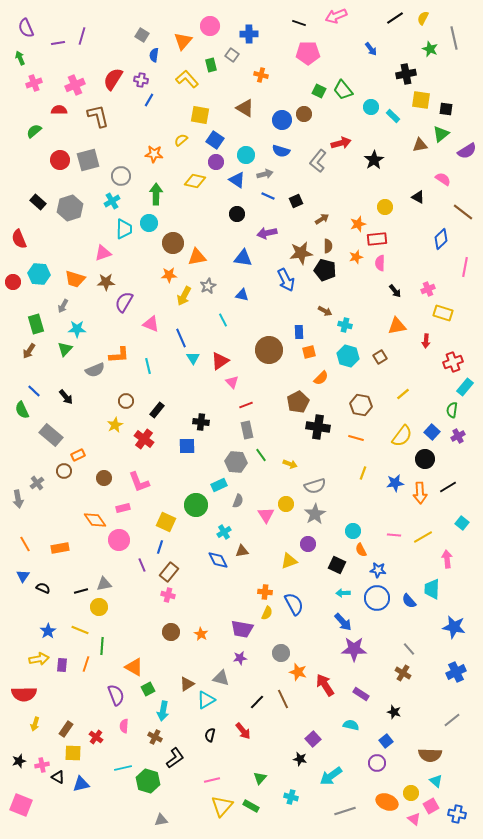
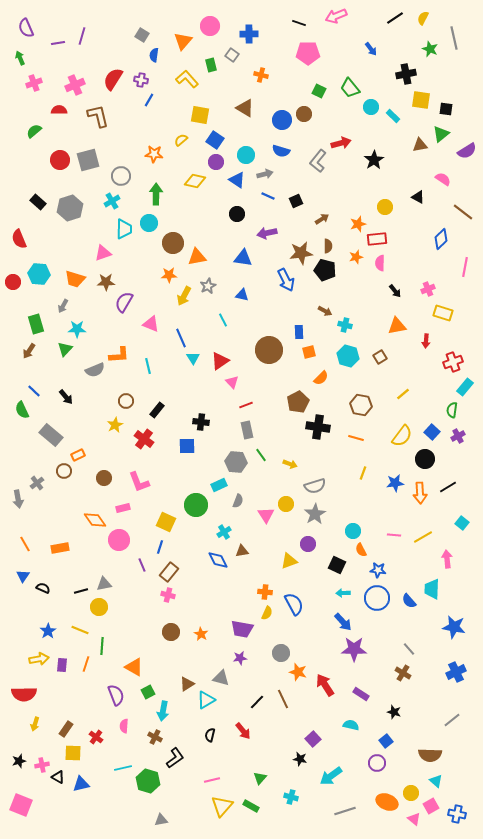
green trapezoid at (343, 90): moved 7 px right, 2 px up
green square at (148, 689): moved 3 px down
